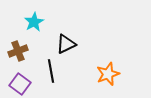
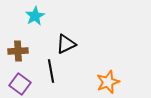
cyan star: moved 1 px right, 6 px up
brown cross: rotated 18 degrees clockwise
orange star: moved 8 px down
